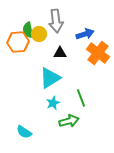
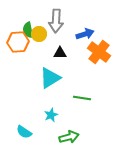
gray arrow: rotated 10 degrees clockwise
orange cross: moved 1 px right, 1 px up
green line: moved 1 px right; rotated 60 degrees counterclockwise
cyan star: moved 2 px left, 12 px down
green arrow: moved 16 px down
